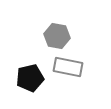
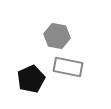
black pentagon: moved 1 px right, 1 px down; rotated 12 degrees counterclockwise
